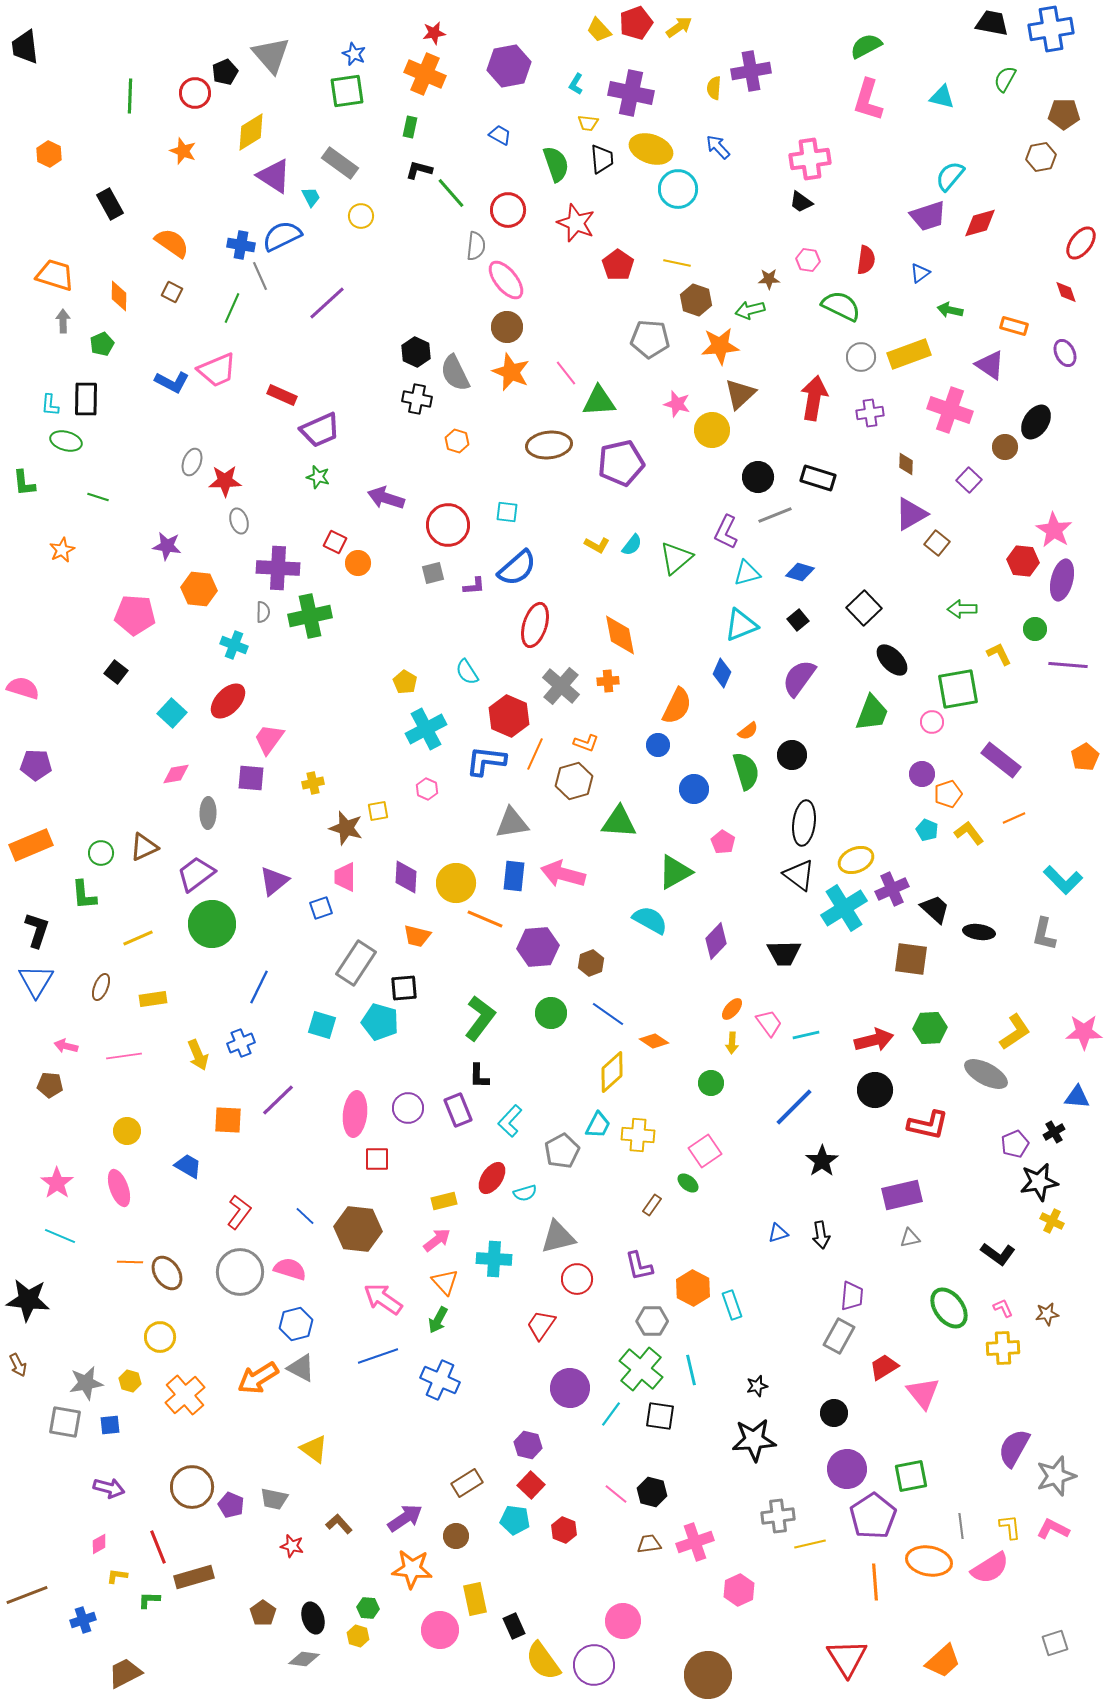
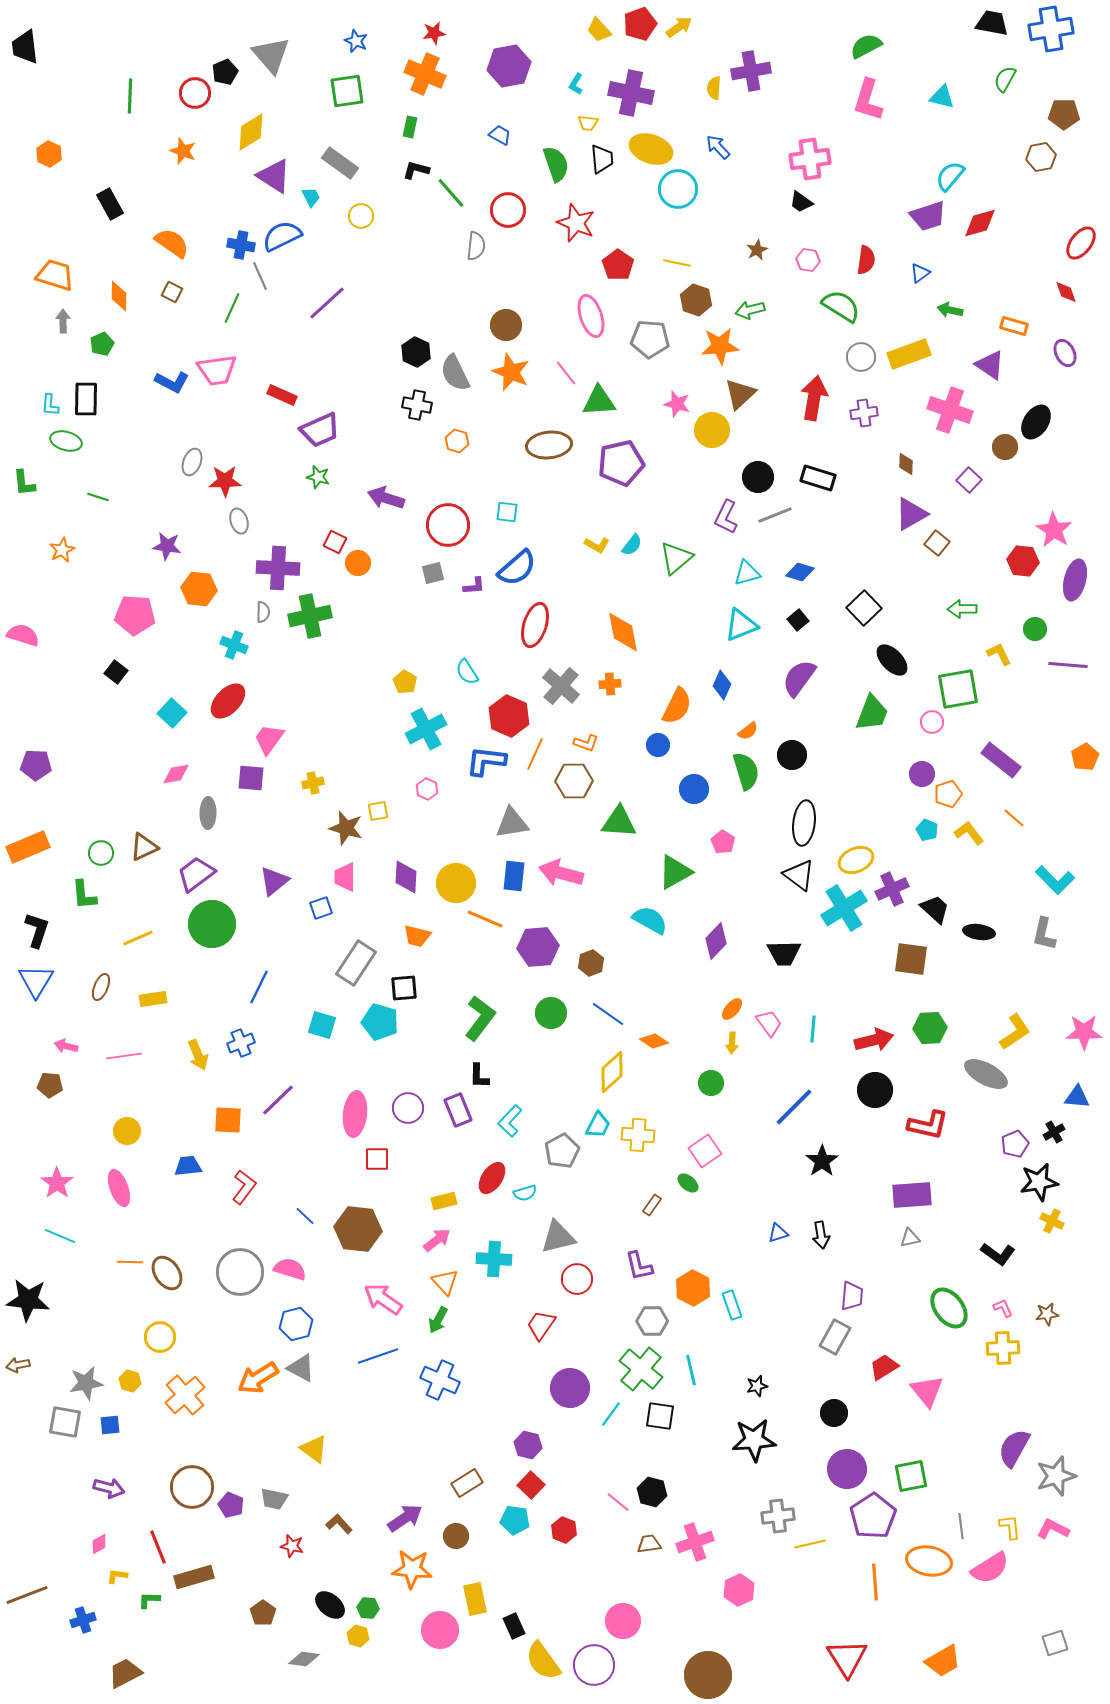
red pentagon at (636, 23): moved 4 px right, 1 px down
blue star at (354, 54): moved 2 px right, 13 px up
black L-shape at (419, 170): moved 3 px left
brown star at (769, 279): moved 12 px left, 29 px up; rotated 25 degrees counterclockwise
pink ellipse at (506, 280): moved 85 px right, 36 px down; rotated 21 degrees clockwise
green semicircle at (841, 306): rotated 6 degrees clockwise
brown circle at (507, 327): moved 1 px left, 2 px up
pink trapezoid at (217, 370): rotated 15 degrees clockwise
black cross at (417, 399): moved 6 px down
purple cross at (870, 413): moved 6 px left
purple L-shape at (726, 532): moved 15 px up
purple ellipse at (1062, 580): moved 13 px right
orange diamond at (620, 635): moved 3 px right, 3 px up
blue diamond at (722, 673): moved 12 px down
orange cross at (608, 681): moved 2 px right, 3 px down
pink semicircle at (23, 688): moved 53 px up
brown hexagon at (574, 781): rotated 15 degrees clockwise
orange line at (1014, 818): rotated 65 degrees clockwise
orange rectangle at (31, 845): moved 3 px left, 2 px down
pink arrow at (563, 874): moved 2 px left, 1 px up
cyan L-shape at (1063, 880): moved 8 px left
cyan line at (806, 1035): moved 7 px right, 6 px up; rotated 72 degrees counterclockwise
blue trapezoid at (188, 1166): rotated 36 degrees counterclockwise
purple rectangle at (902, 1195): moved 10 px right; rotated 9 degrees clockwise
red L-shape at (239, 1212): moved 5 px right, 25 px up
gray rectangle at (839, 1336): moved 4 px left, 1 px down
brown arrow at (18, 1365): rotated 105 degrees clockwise
pink triangle at (923, 1393): moved 4 px right, 2 px up
pink line at (616, 1494): moved 2 px right, 8 px down
black ellipse at (313, 1618): moved 17 px right, 13 px up; rotated 32 degrees counterclockwise
orange trapezoid at (943, 1661): rotated 12 degrees clockwise
